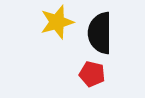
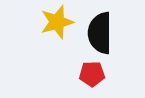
red pentagon: rotated 15 degrees counterclockwise
